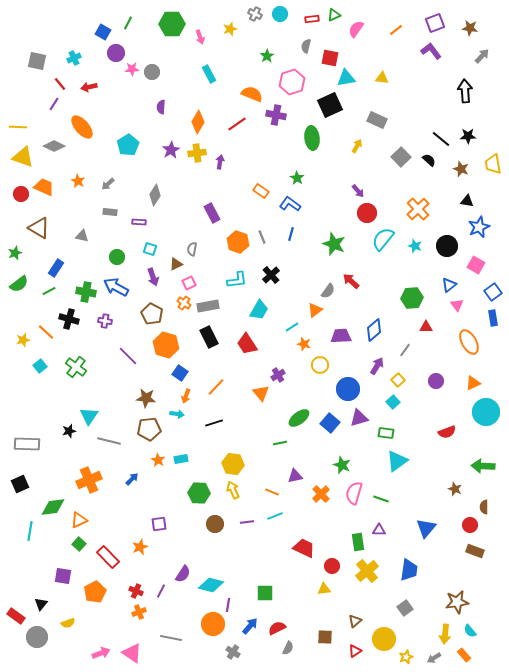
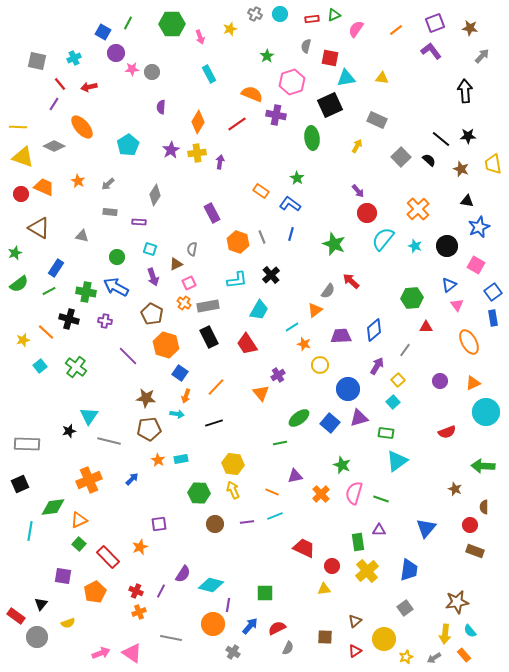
purple circle at (436, 381): moved 4 px right
